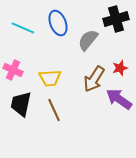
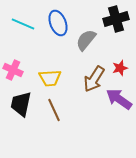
cyan line: moved 4 px up
gray semicircle: moved 2 px left
